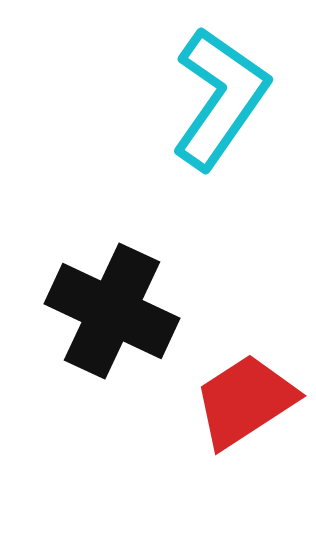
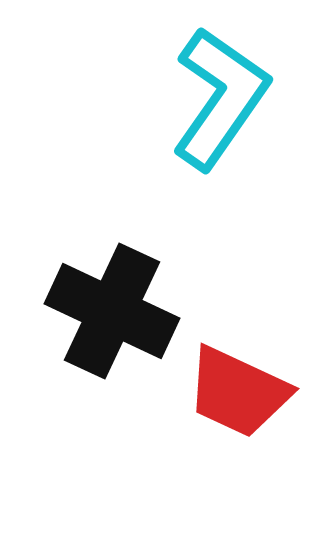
red trapezoid: moved 7 px left, 9 px up; rotated 122 degrees counterclockwise
